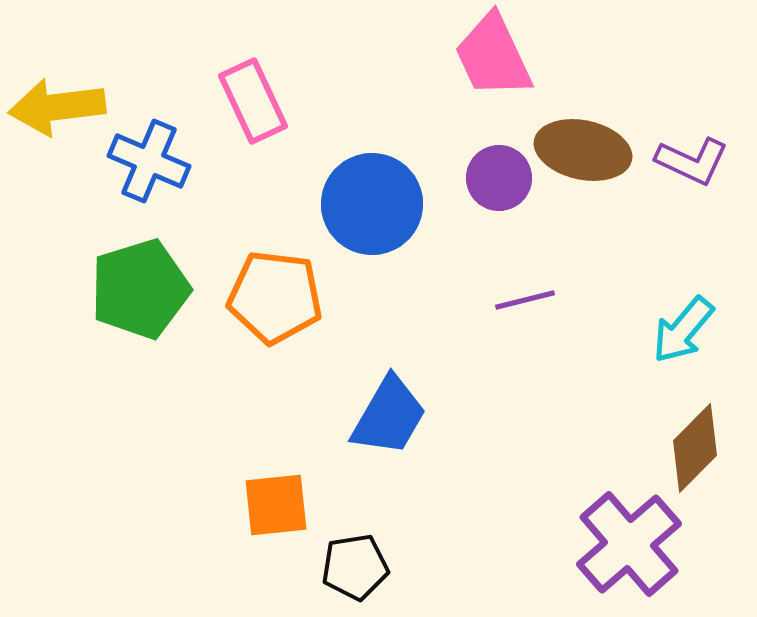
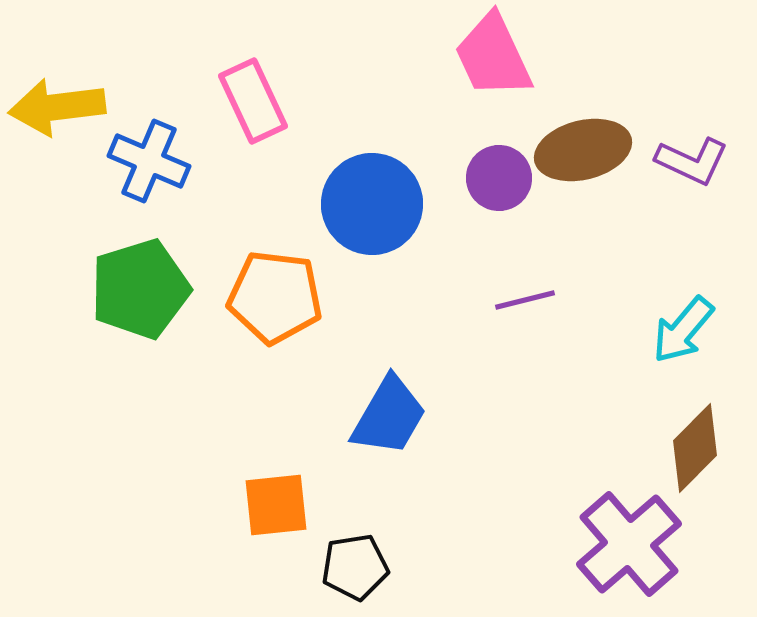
brown ellipse: rotated 26 degrees counterclockwise
